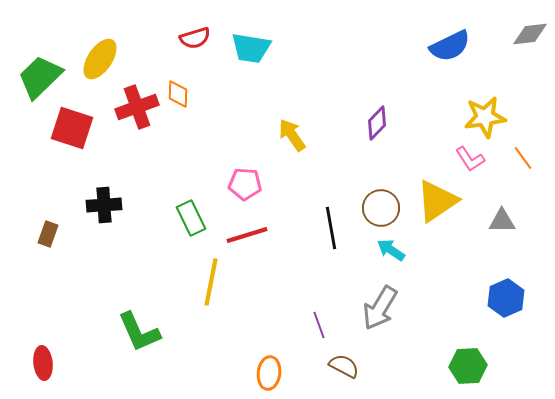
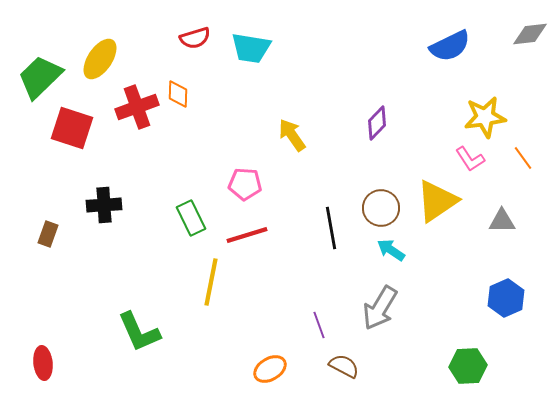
orange ellipse: moved 1 px right, 4 px up; rotated 52 degrees clockwise
